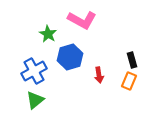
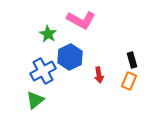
pink L-shape: moved 1 px left
blue hexagon: rotated 10 degrees counterclockwise
blue cross: moved 9 px right
